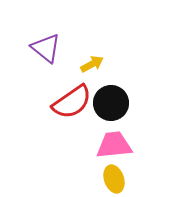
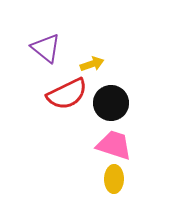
yellow arrow: rotated 10 degrees clockwise
red semicircle: moved 5 px left, 8 px up; rotated 9 degrees clockwise
pink trapezoid: rotated 24 degrees clockwise
yellow ellipse: rotated 20 degrees clockwise
